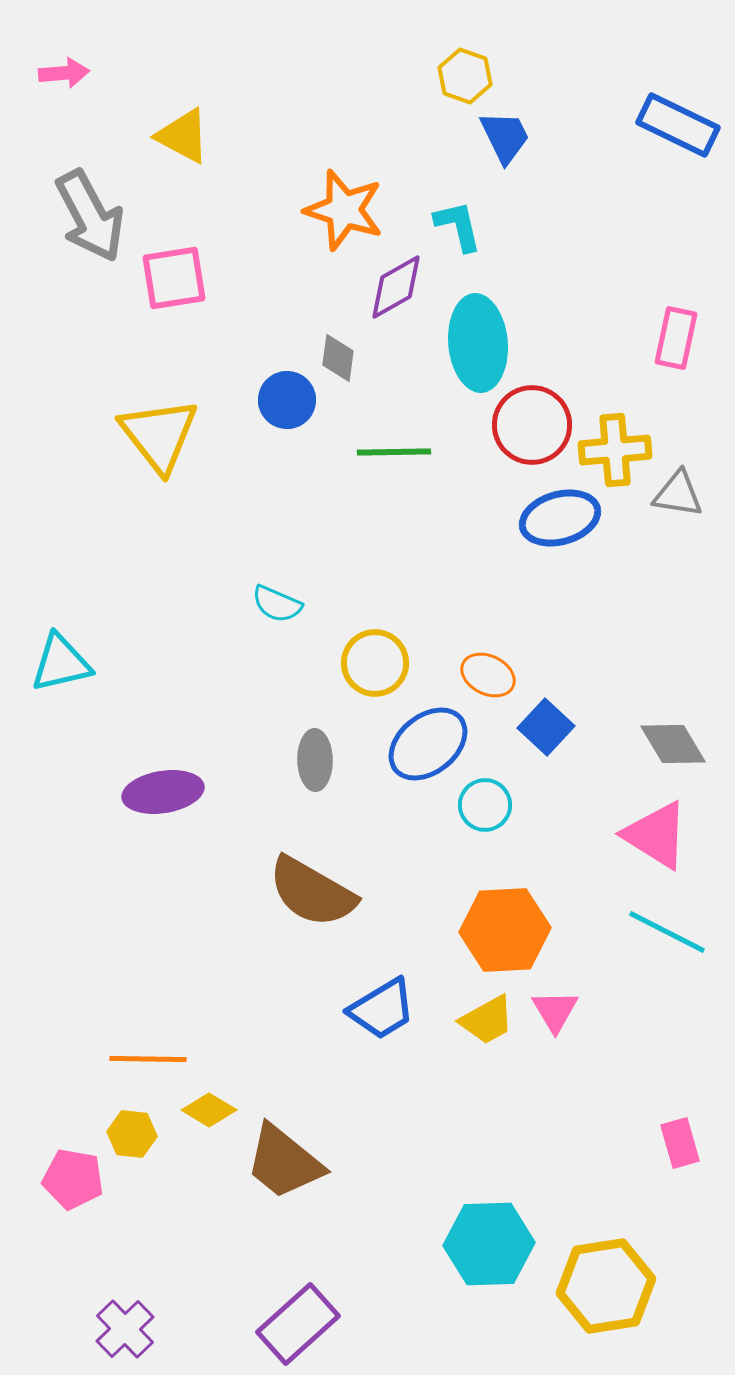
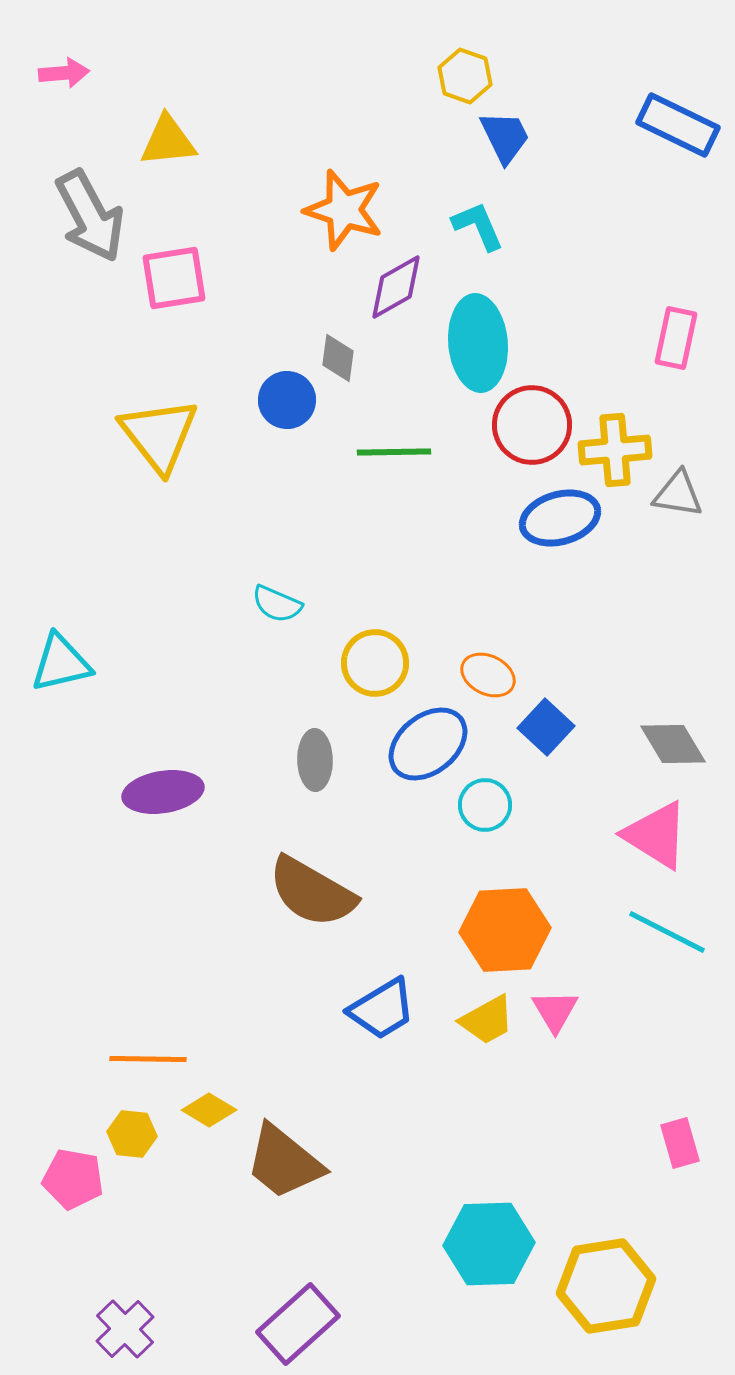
yellow triangle at (183, 136): moved 15 px left, 5 px down; rotated 34 degrees counterclockwise
cyan L-shape at (458, 226): moved 20 px right; rotated 10 degrees counterclockwise
